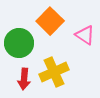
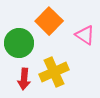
orange square: moved 1 px left
